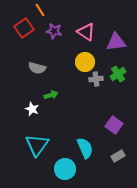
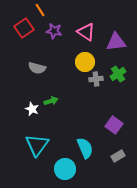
green arrow: moved 6 px down
